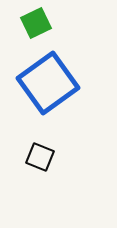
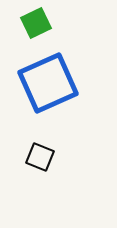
blue square: rotated 12 degrees clockwise
